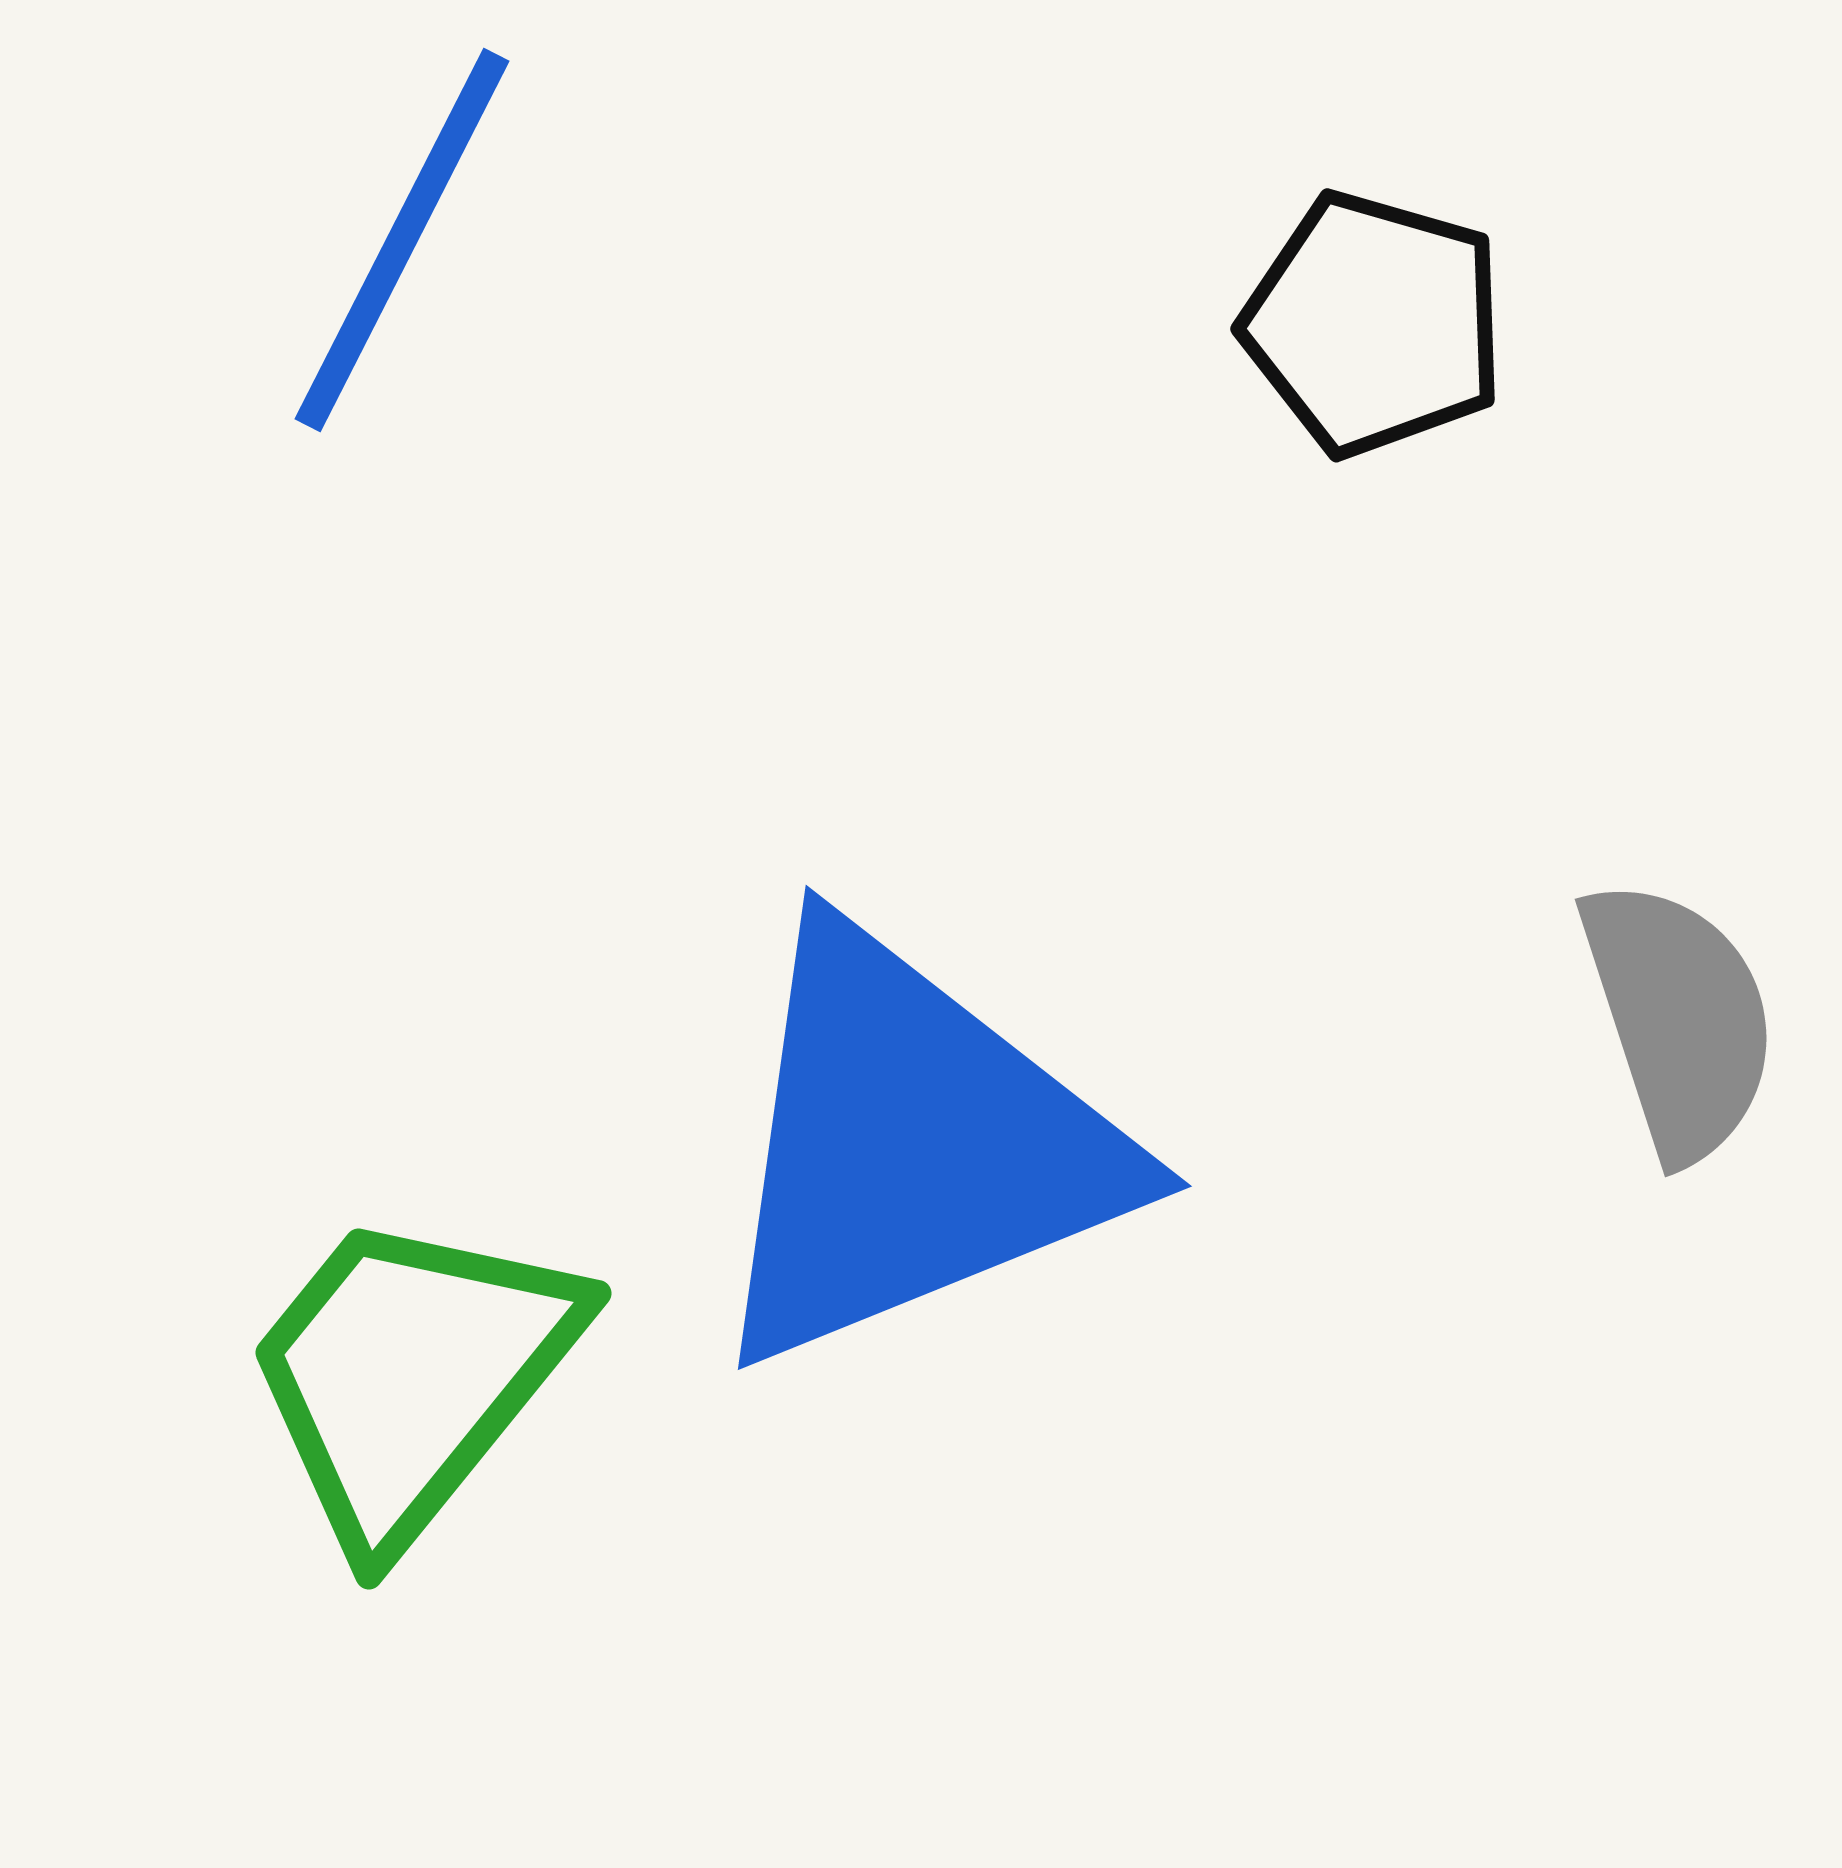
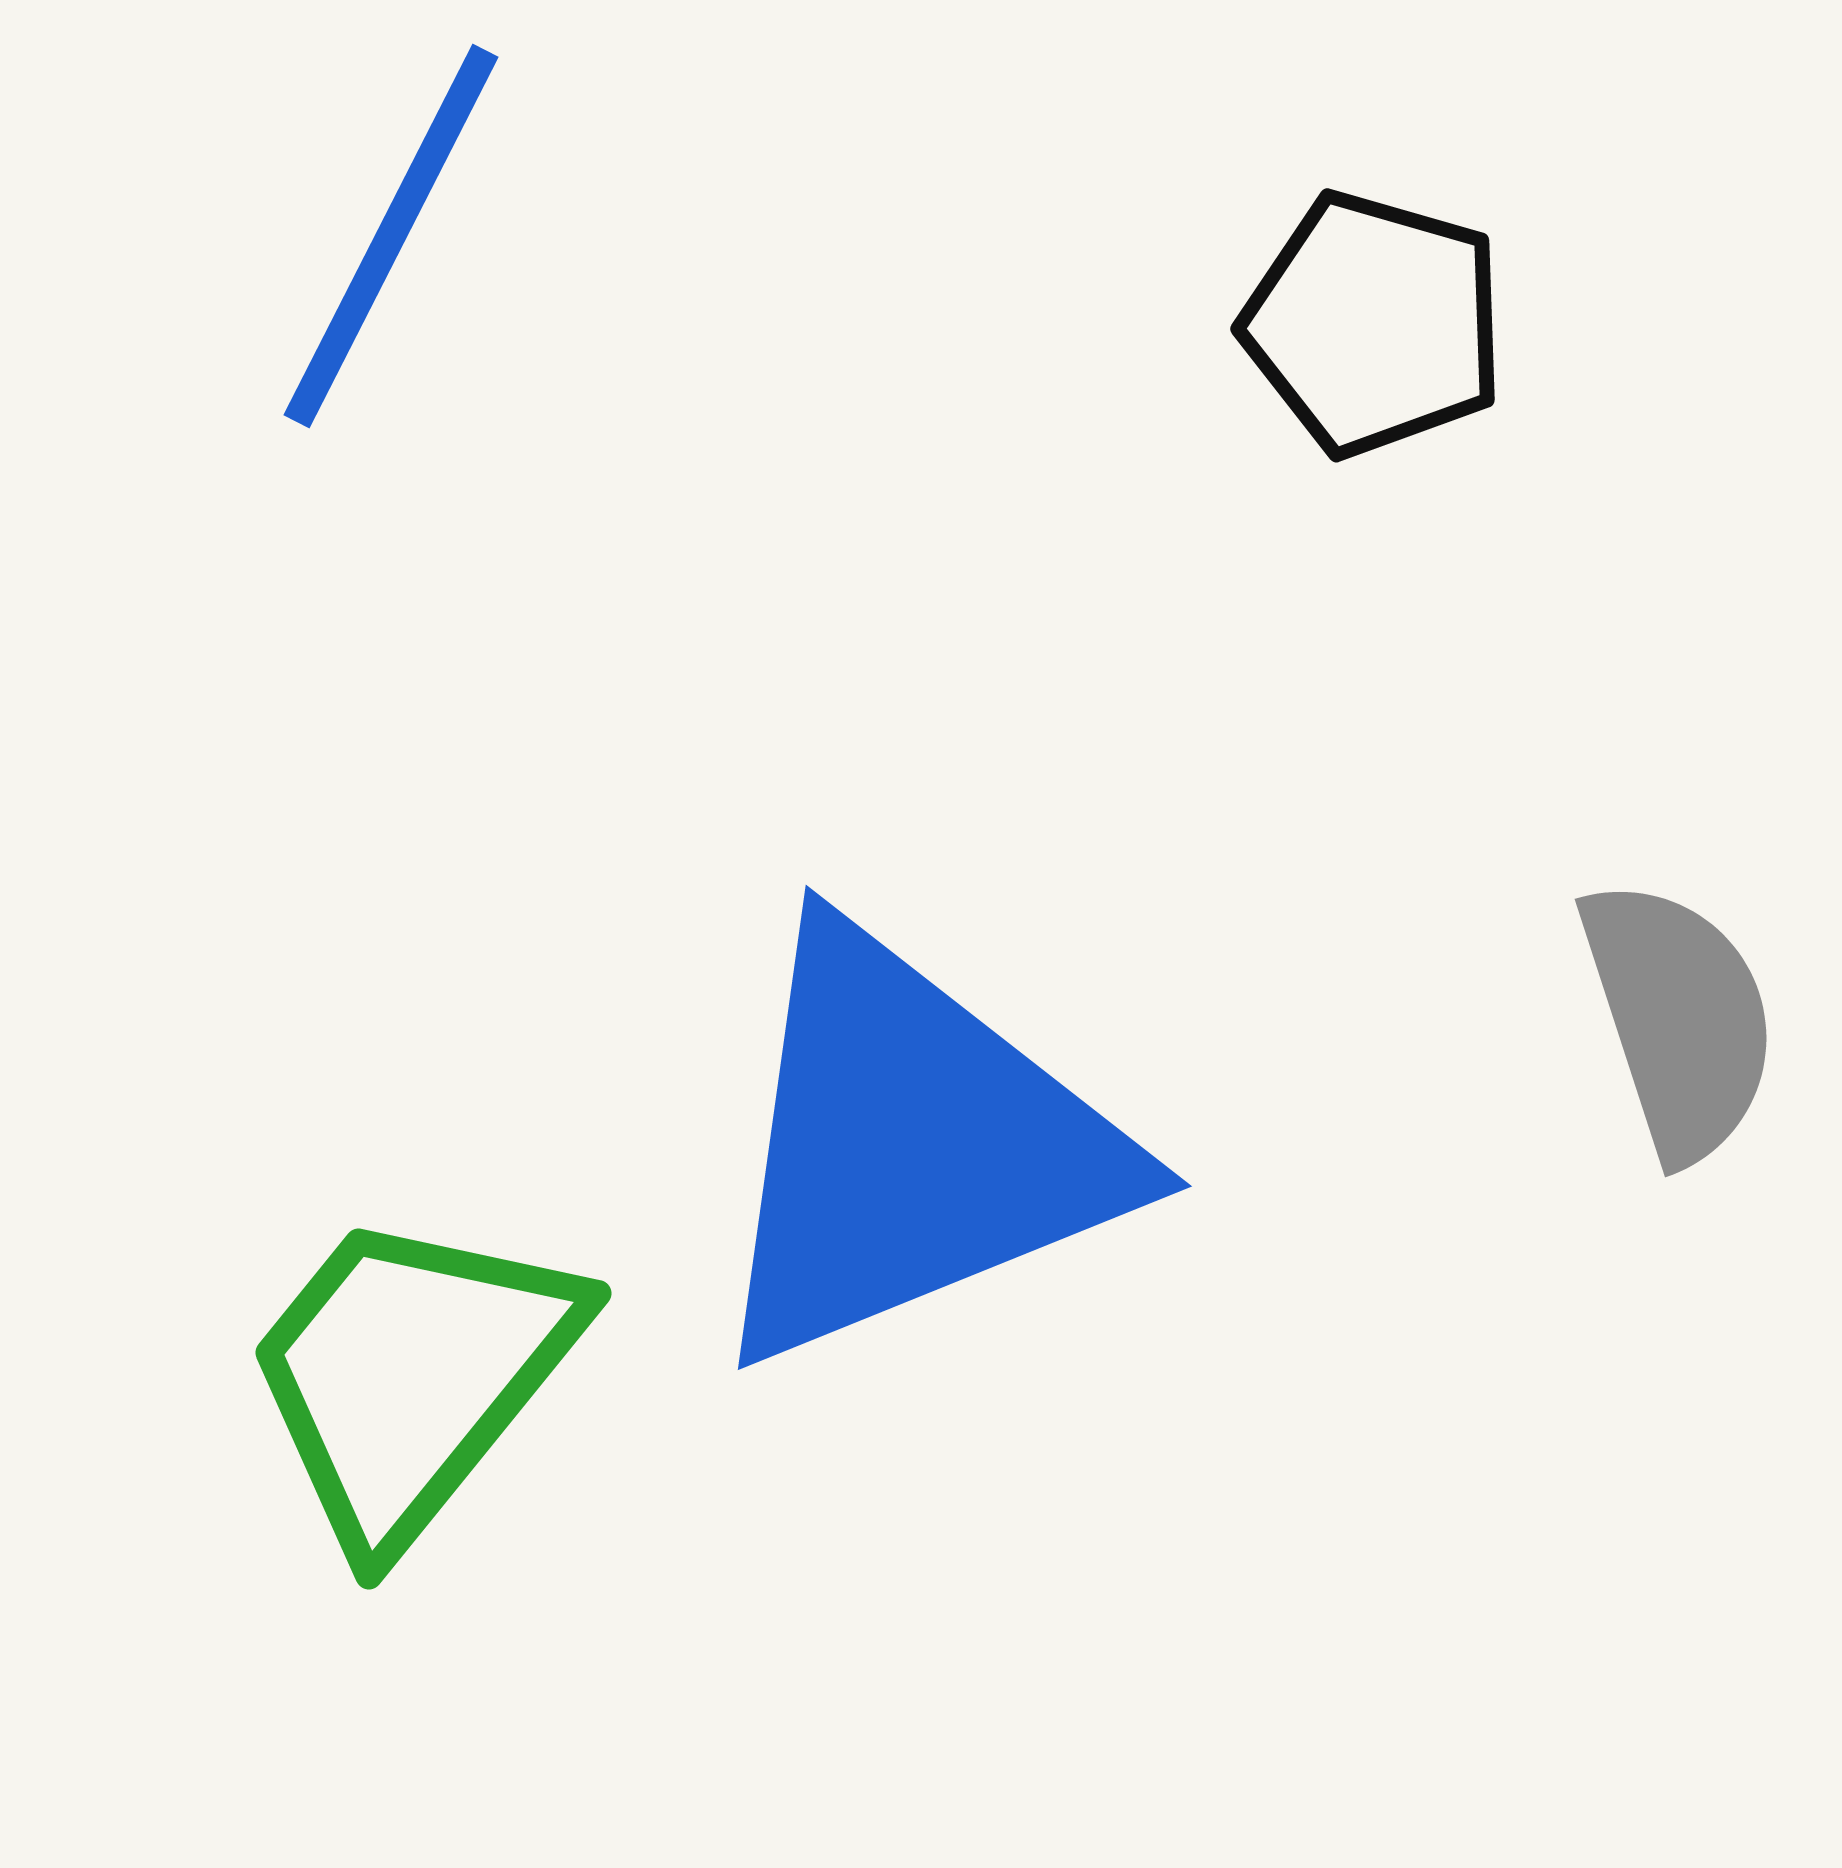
blue line: moved 11 px left, 4 px up
